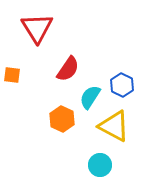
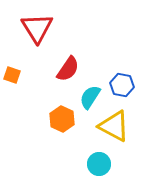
orange square: rotated 12 degrees clockwise
blue hexagon: rotated 15 degrees counterclockwise
cyan circle: moved 1 px left, 1 px up
